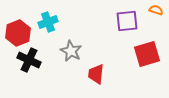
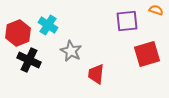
cyan cross: moved 3 px down; rotated 36 degrees counterclockwise
